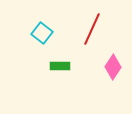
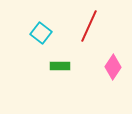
red line: moved 3 px left, 3 px up
cyan square: moved 1 px left
